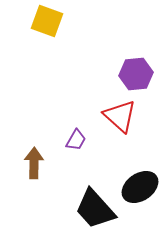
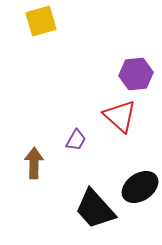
yellow square: moved 6 px left; rotated 36 degrees counterclockwise
